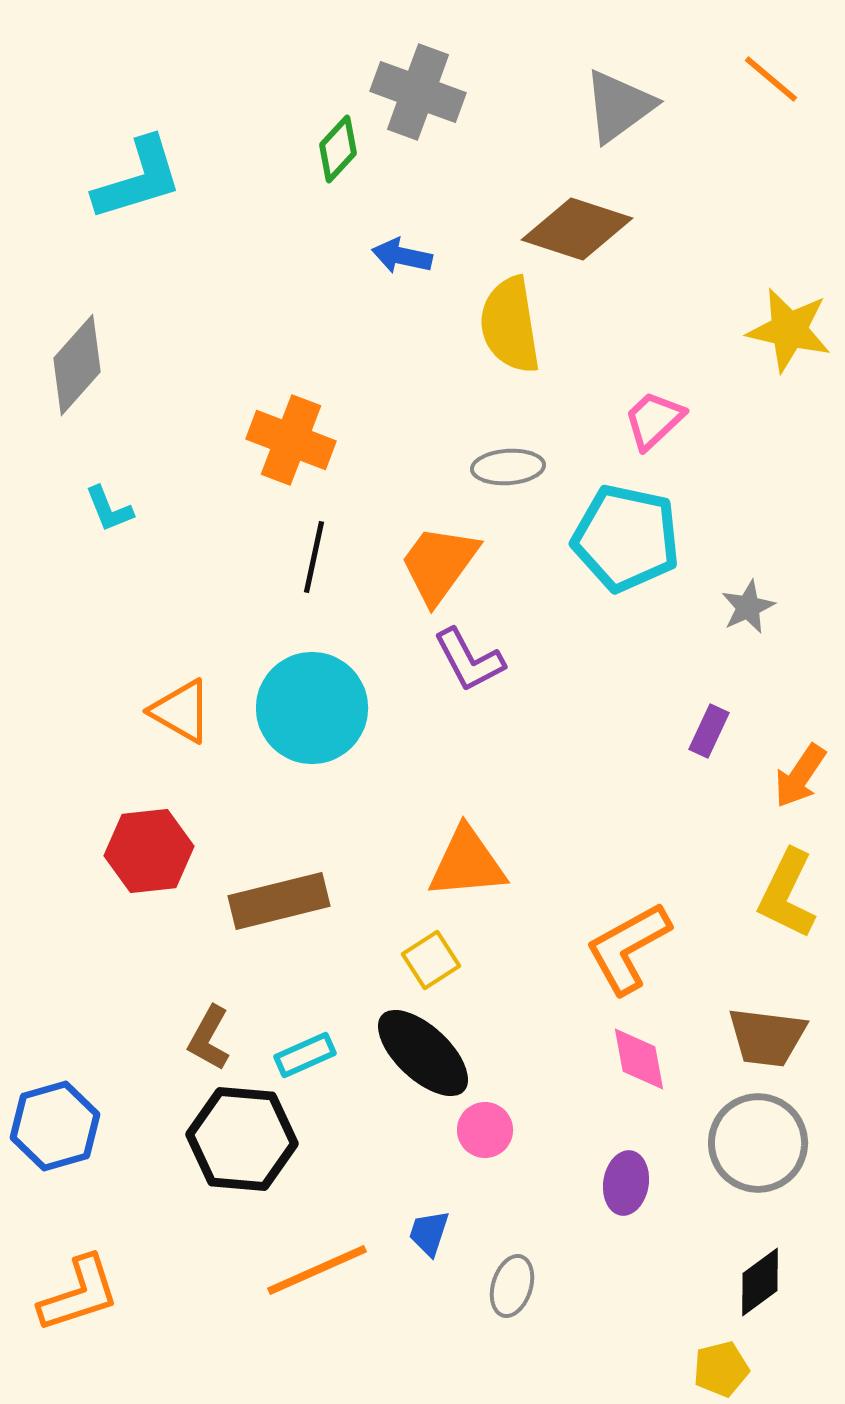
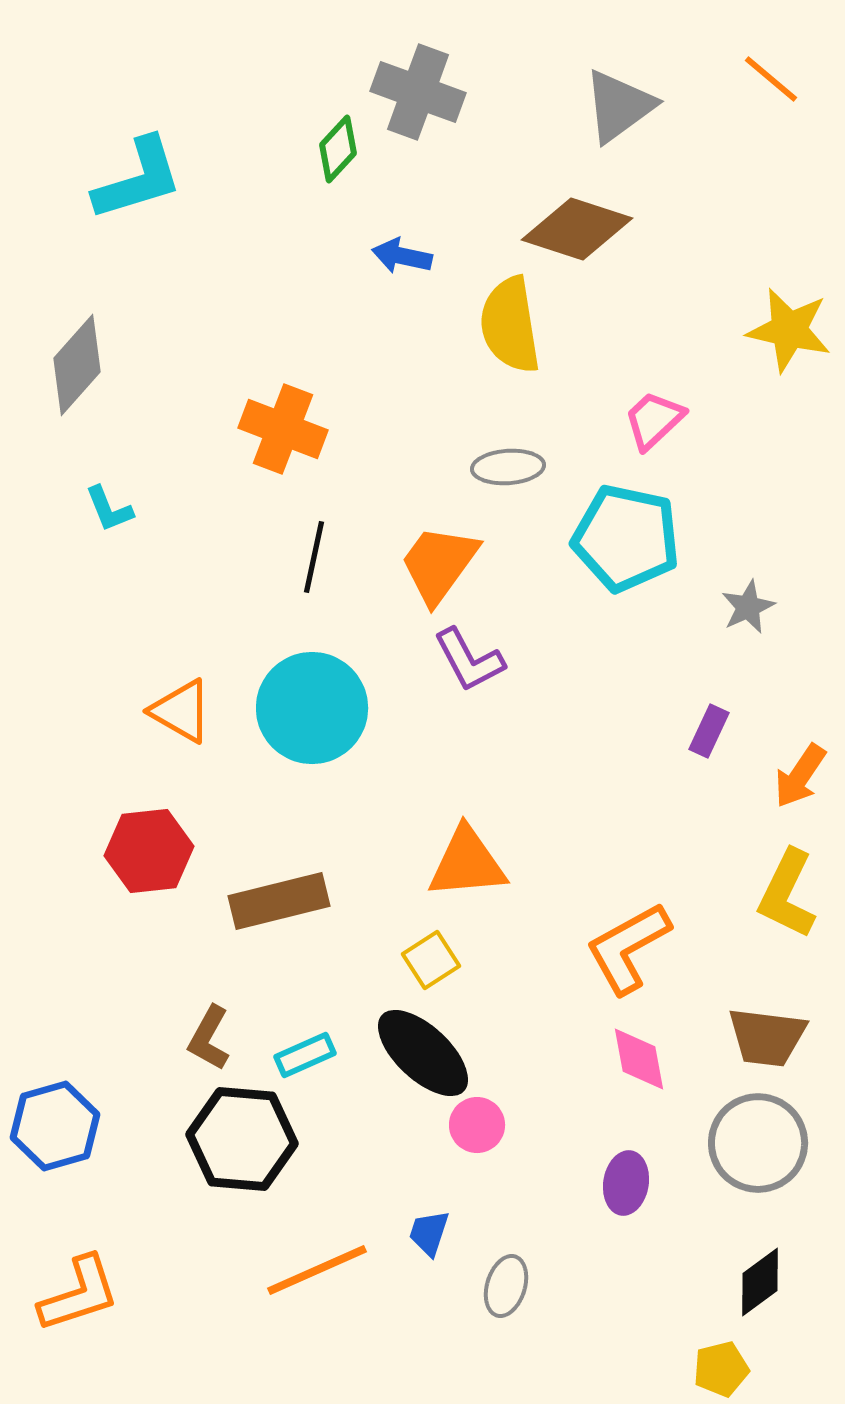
orange cross at (291, 440): moved 8 px left, 11 px up
pink circle at (485, 1130): moved 8 px left, 5 px up
gray ellipse at (512, 1286): moved 6 px left
